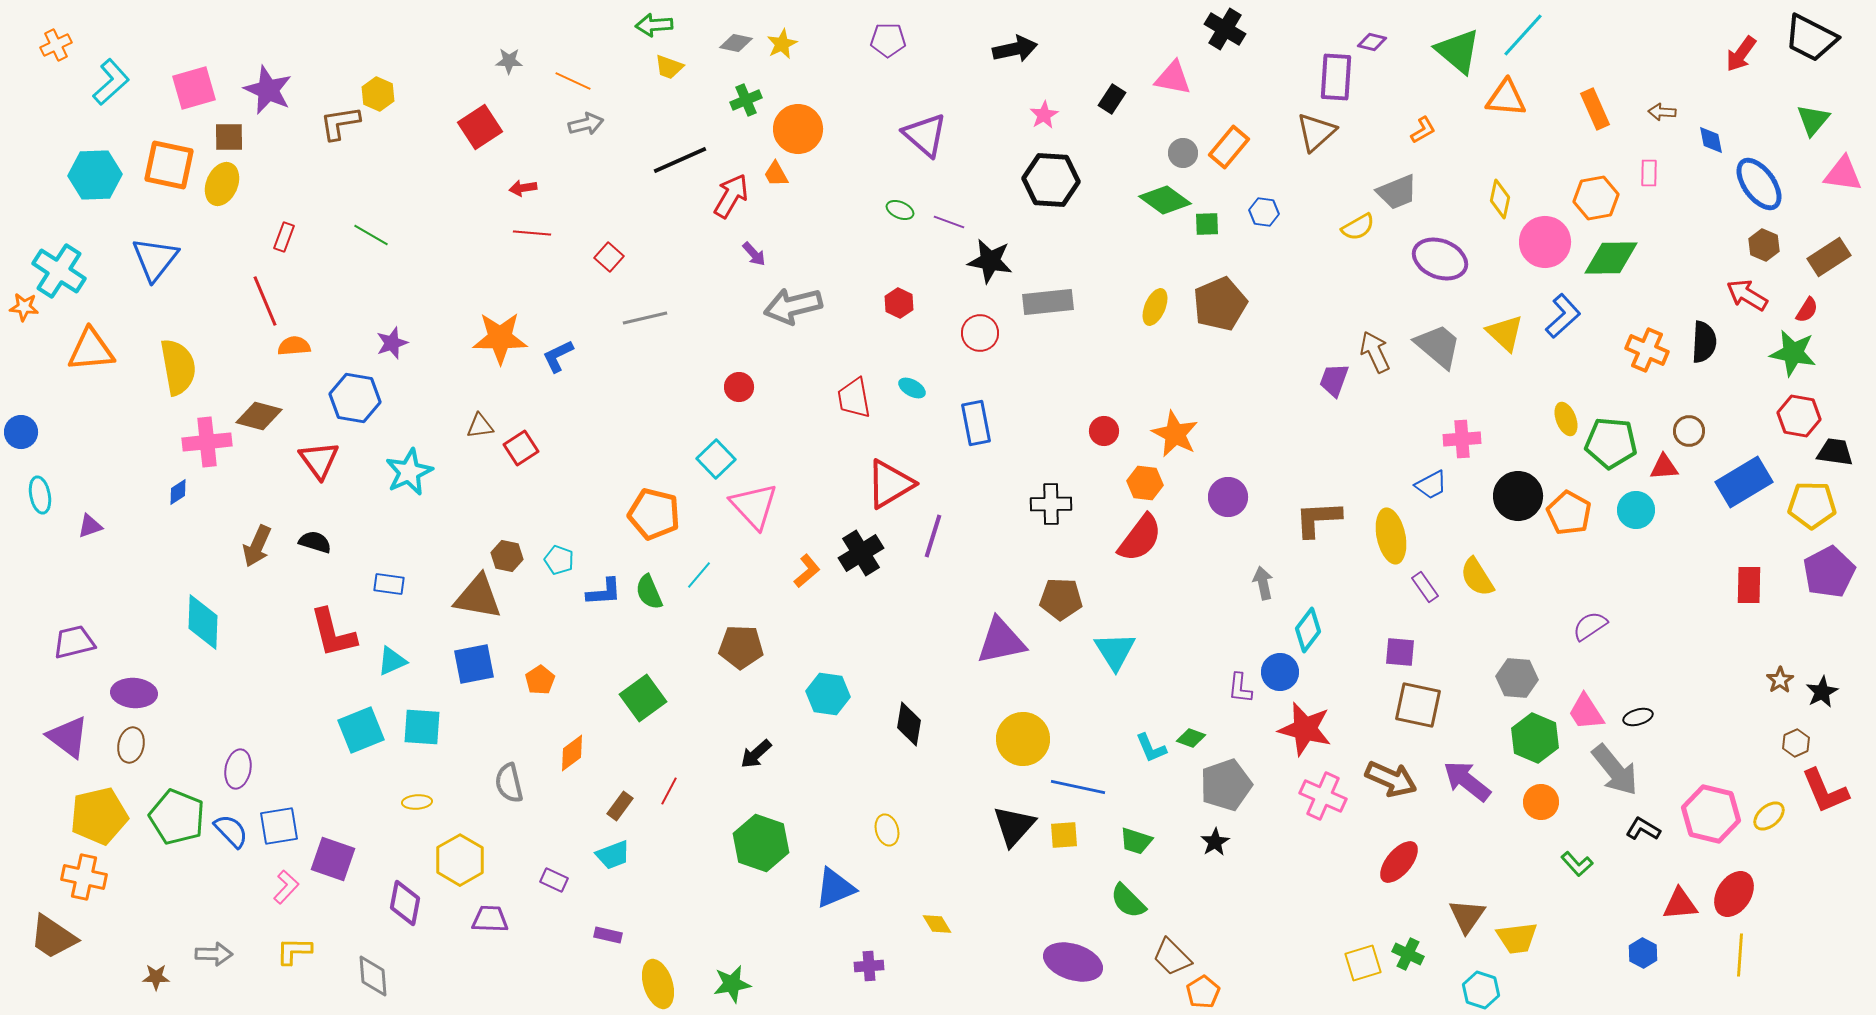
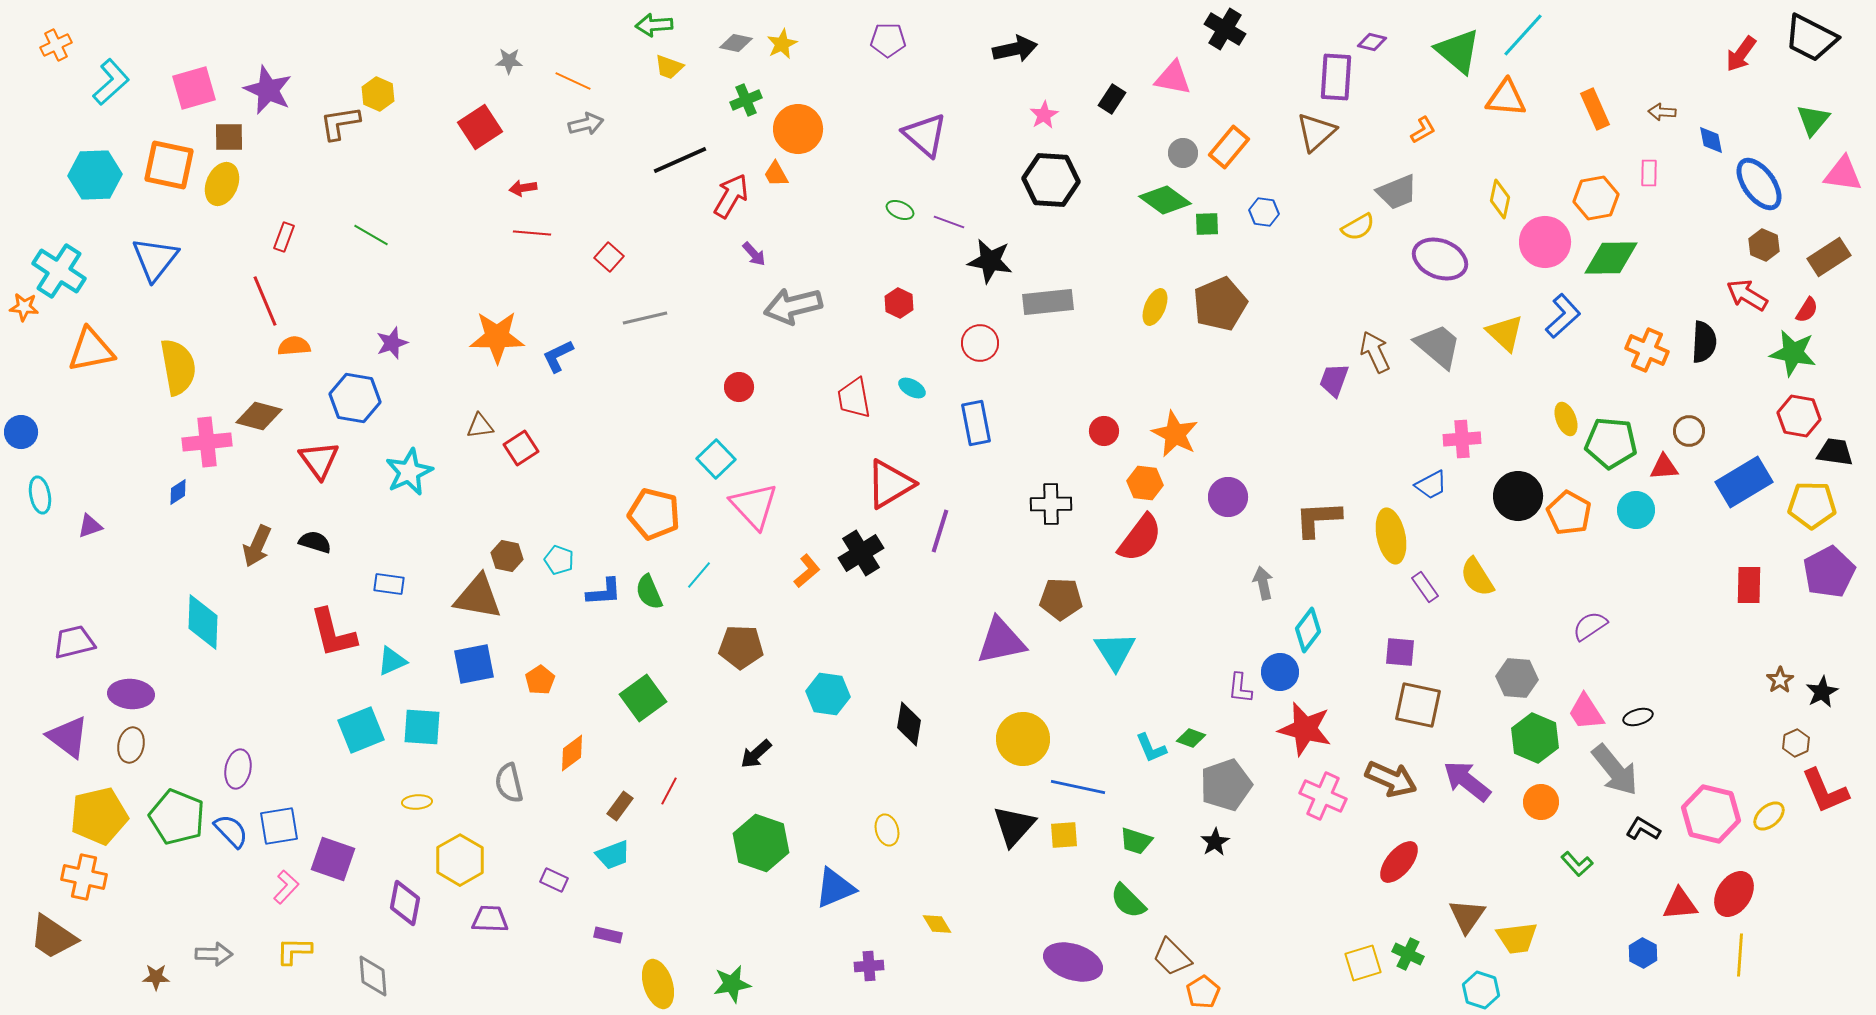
red circle at (980, 333): moved 10 px down
orange star at (500, 338): moved 3 px left, 1 px up
orange triangle at (91, 350): rotated 6 degrees counterclockwise
purple line at (933, 536): moved 7 px right, 5 px up
purple ellipse at (134, 693): moved 3 px left, 1 px down
